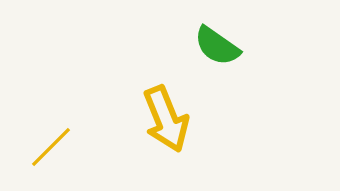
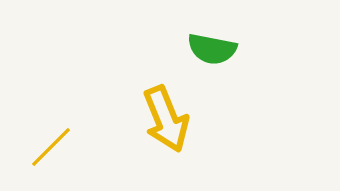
green semicircle: moved 5 px left, 3 px down; rotated 24 degrees counterclockwise
